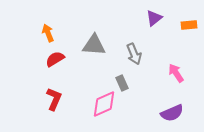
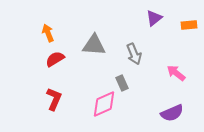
pink arrow: rotated 18 degrees counterclockwise
